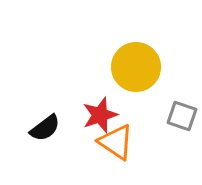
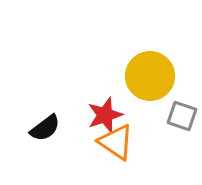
yellow circle: moved 14 px right, 9 px down
red star: moved 5 px right
